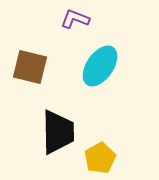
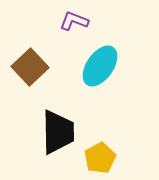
purple L-shape: moved 1 px left, 2 px down
brown square: rotated 33 degrees clockwise
